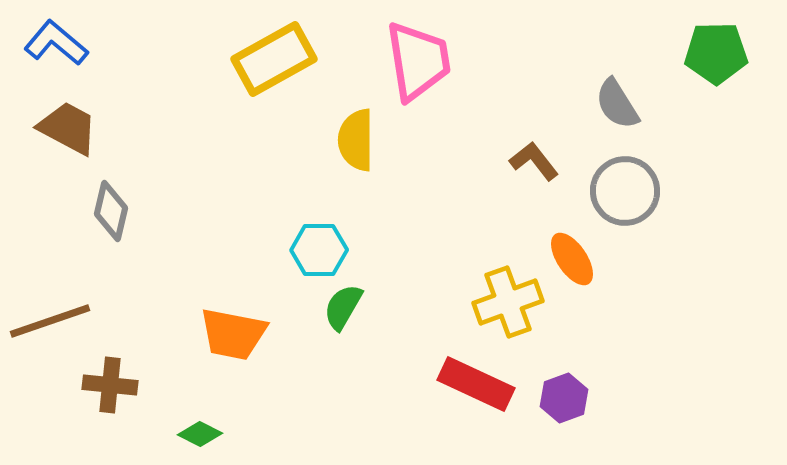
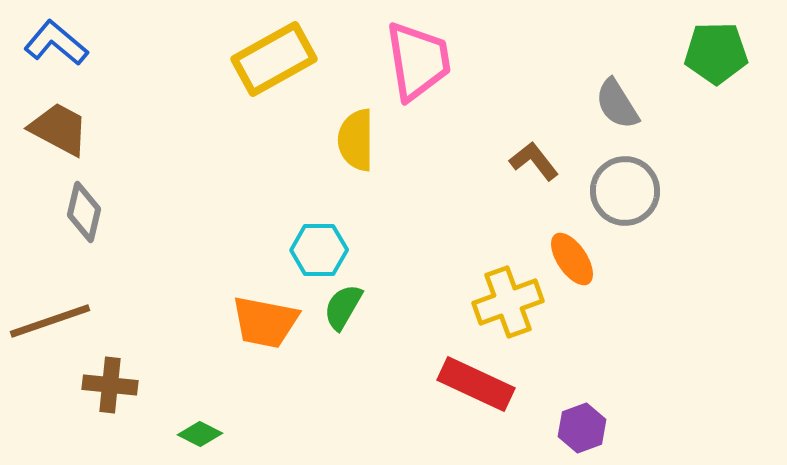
brown trapezoid: moved 9 px left, 1 px down
gray diamond: moved 27 px left, 1 px down
orange trapezoid: moved 32 px right, 12 px up
purple hexagon: moved 18 px right, 30 px down
